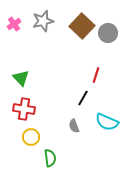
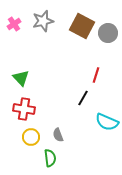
brown square: rotated 15 degrees counterclockwise
gray semicircle: moved 16 px left, 9 px down
